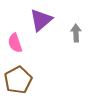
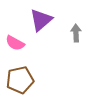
pink semicircle: rotated 42 degrees counterclockwise
brown pentagon: moved 2 px right; rotated 16 degrees clockwise
